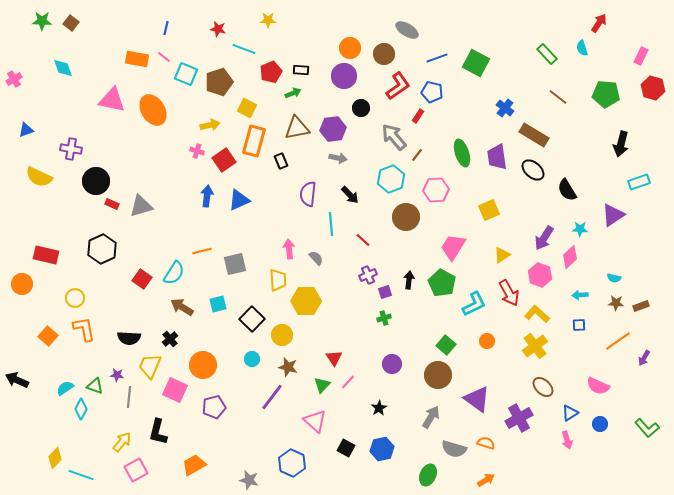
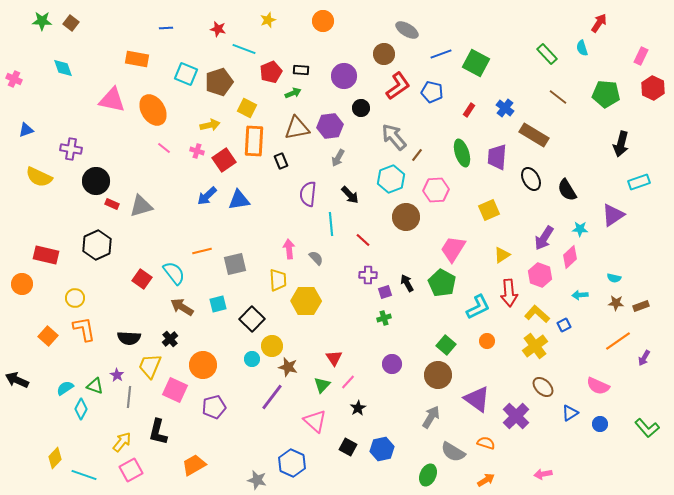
yellow star at (268, 20): rotated 21 degrees counterclockwise
blue line at (166, 28): rotated 72 degrees clockwise
orange circle at (350, 48): moved 27 px left, 27 px up
pink line at (164, 57): moved 91 px down
blue line at (437, 58): moved 4 px right, 4 px up
pink cross at (14, 79): rotated 35 degrees counterclockwise
red hexagon at (653, 88): rotated 10 degrees clockwise
red rectangle at (418, 116): moved 51 px right, 6 px up
purple hexagon at (333, 129): moved 3 px left, 3 px up
orange rectangle at (254, 141): rotated 12 degrees counterclockwise
purple trapezoid at (497, 157): rotated 12 degrees clockwise
gray arrow at (338, 158): rotated 108 degrees clockwise
black ellipse at (533, 170): moved 2 px left, 9 px down; rotated 20 degrees clockwise
blue arrow at (207, 196): rotated 140 degrees counterclockwise
blue triangle at (239, 200): rotated 15 degrees clockwise
pink trapezoid at (453, 247): moved 2 px down
black hexagon at (102, 249): moved 5 px left, 4 px up
cyan semicircle at (174, 273): rotated 70 degrees counterclockwise
purple cross at (368, 275): rotated 24 degrees clockwise
black arrow at (409, 280): moved 2 px left, 3 px down; rotated 36 degrees counterclockwise
red arrow at (509, 293): rotated 24 degrees clockwise
cyan L-shape at (474, 304): moved 4 px right, 3 px down
blue square at (579, 325): moved 15 px left; rotated 24 degrees counterclockwise
yellow circle at (282, 335): moved 10 px left, 11 px down
purple star at (117, 375): rotated 24 degrees clockwise
black star at (379, 408): moved 21 px left
purple cross at (519, 418): moved 3 px left, 2 px up; rotated 16 degrees counterclockwise
pink arrow at (567, 440): moved 24 px left, 34 px down; rotated 96 degrees clockwise
black square at (346, 448): moved 2 px right, 1 px up
gray semicircle at (454, 449): moved 1 px left, 3 px down; rotated 15 degrees clockwise
pink square at (136, 470): moved 5 px left
cyan line at (81, 475): moved 3 px right
gray star at (249, 480): moved 8 px right
